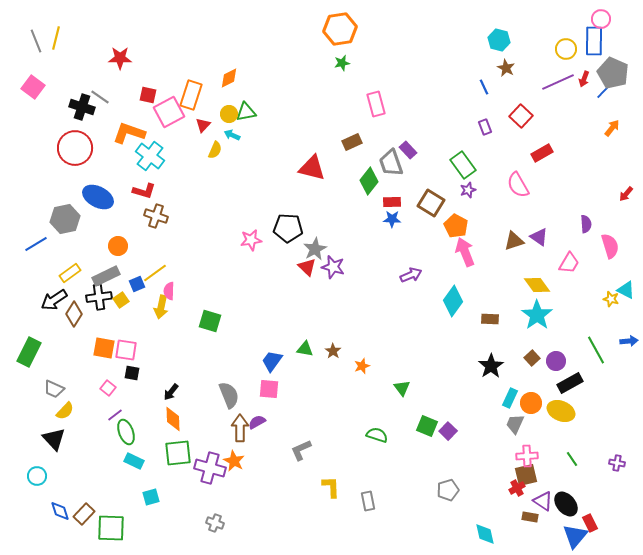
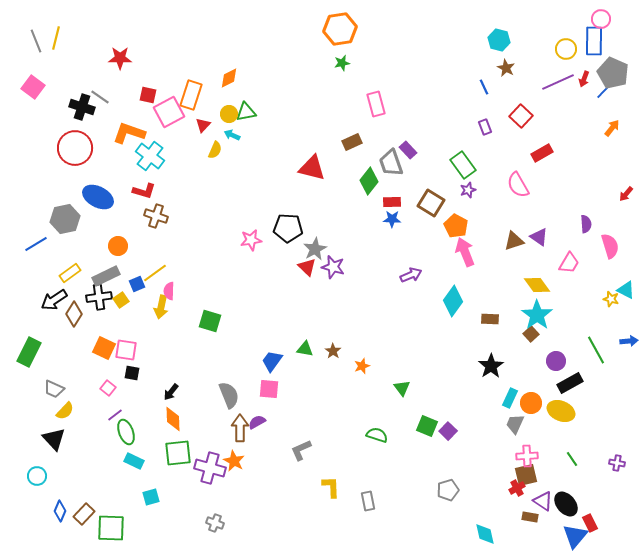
orange square at (104, 348): rotated 15 degrees clockwise
brown square at (532, 358): moved 1 px left, 24 px up
blue diamond at (60, 511): rotated 40 degrees clockwise
